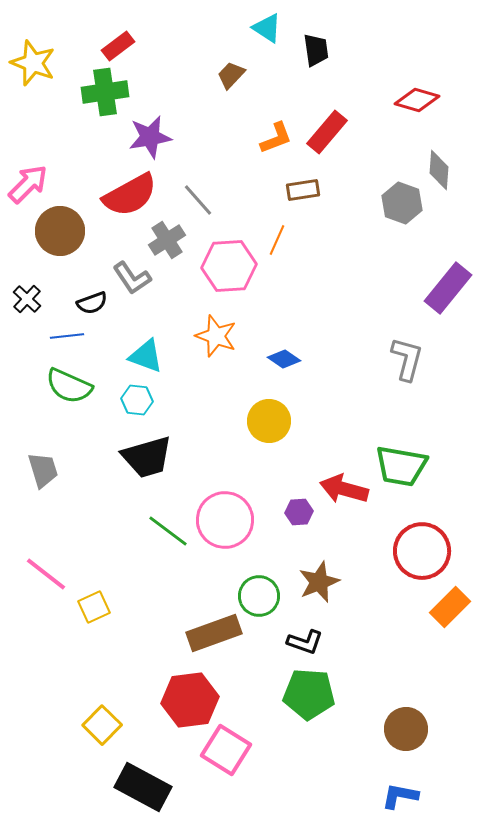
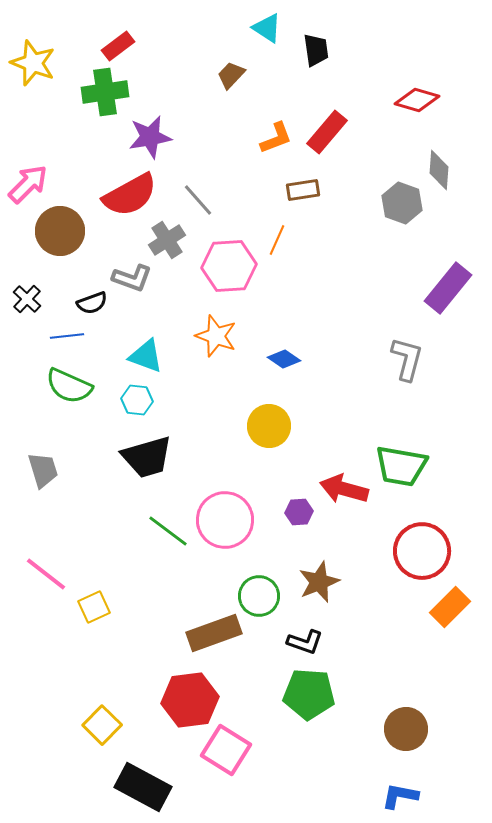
gray L-shape at (132, 278): rotated 36 degrees counterclockwise
yellow circle at (269, 421): moved 5 px down
